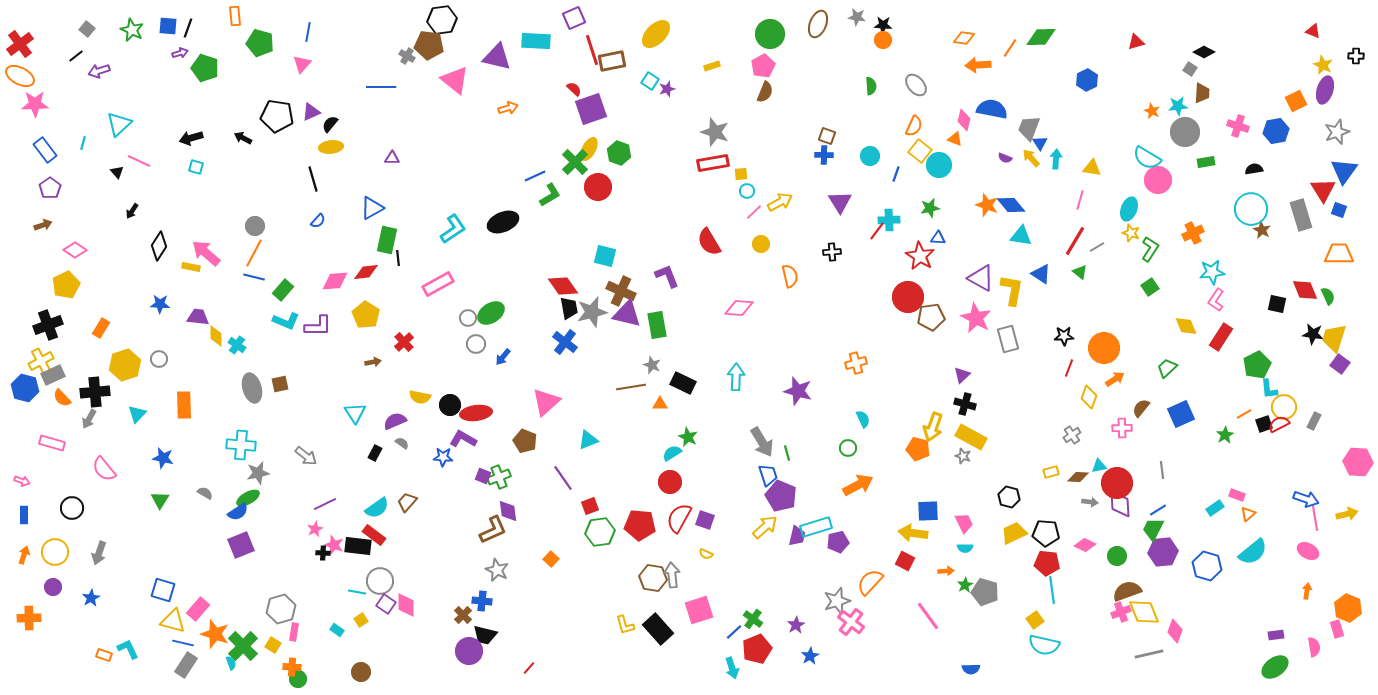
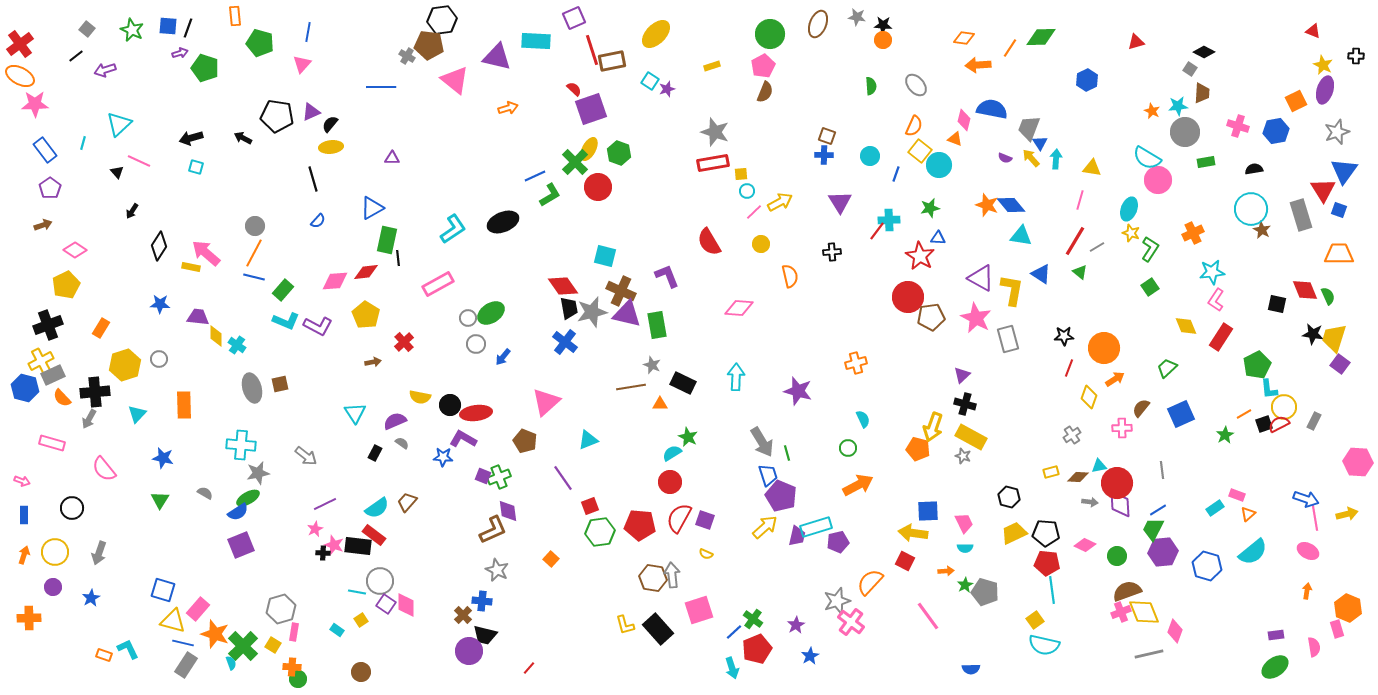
purple arrow at (99, 71): moved 6 px right, 1 px up
purple L-shape at (318, 326): rotated 28 degrees clockwise
